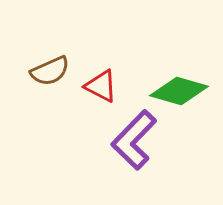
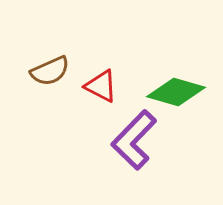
green diamond: moved 3 px left, 1 px down
